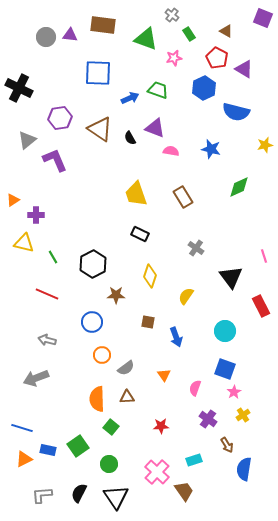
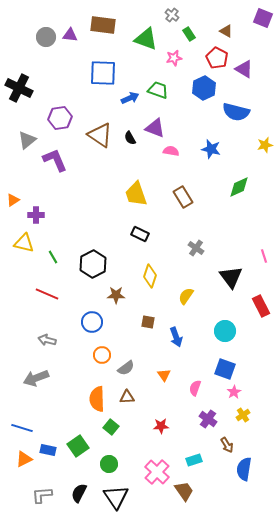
blue square at (98, 73): moved 5 px right
brown triangle at (100, 129): moved 6 px down
